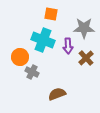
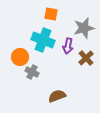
gray star: rotated 15 degrees counterclockwise
purple arrow: rotated 14 degrees clockwise
brown semicircle: moved 2 px down
